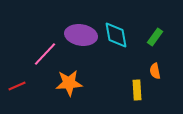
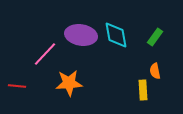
red line: rotated 30 degrees clockwise
yellow rectangle: moved 6 px right
